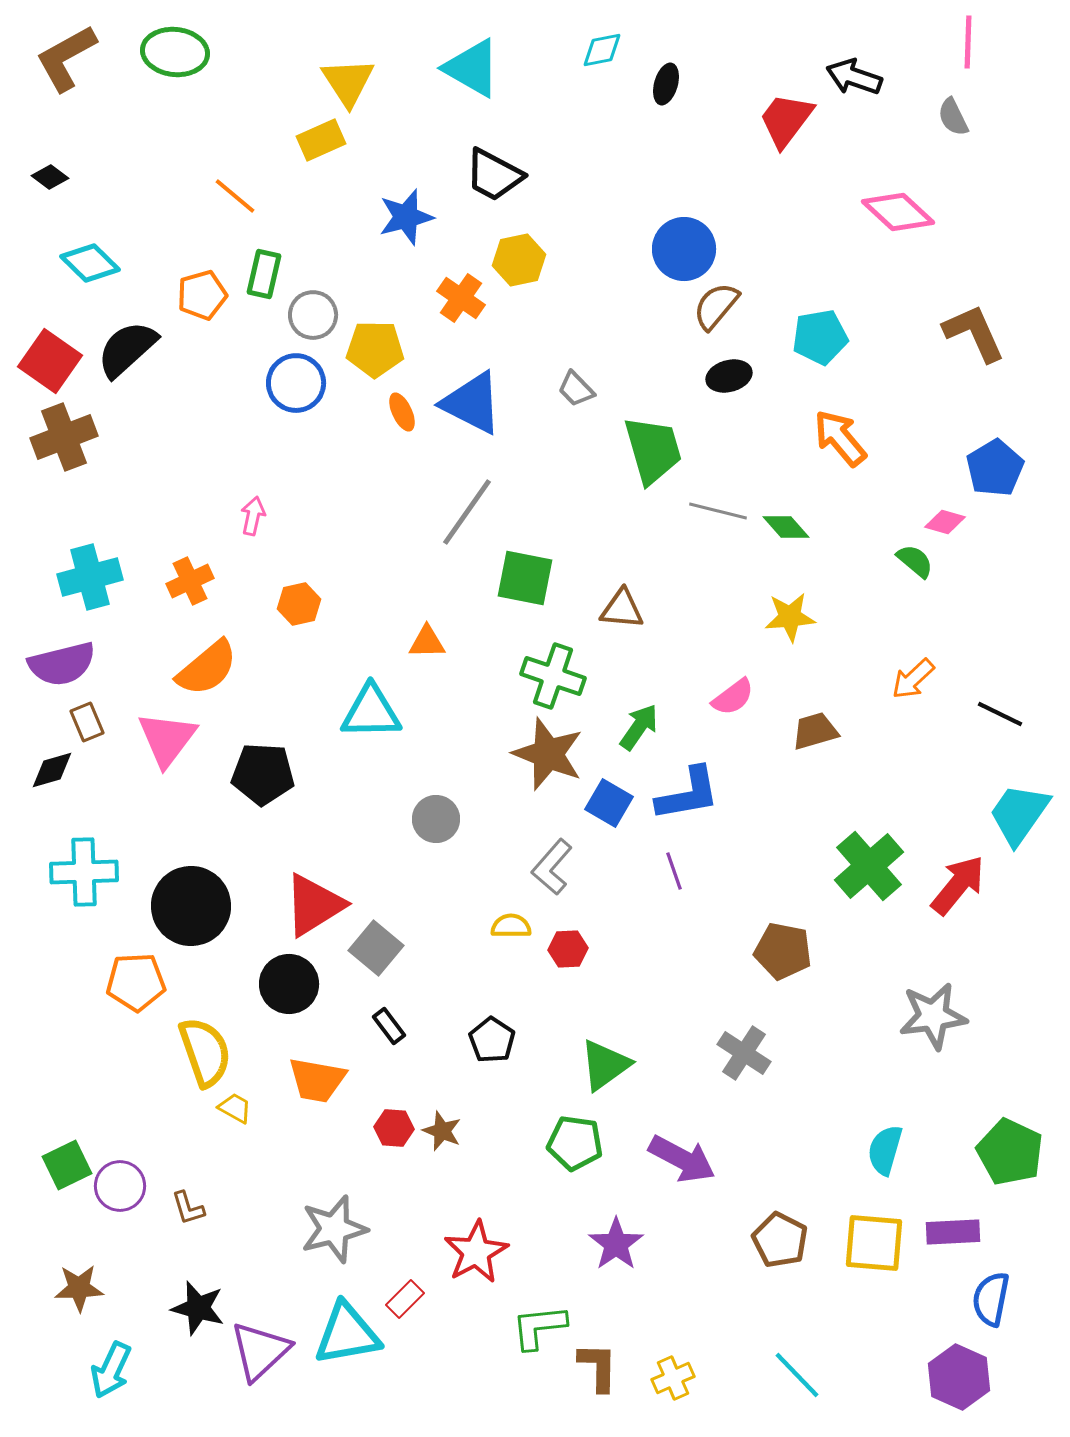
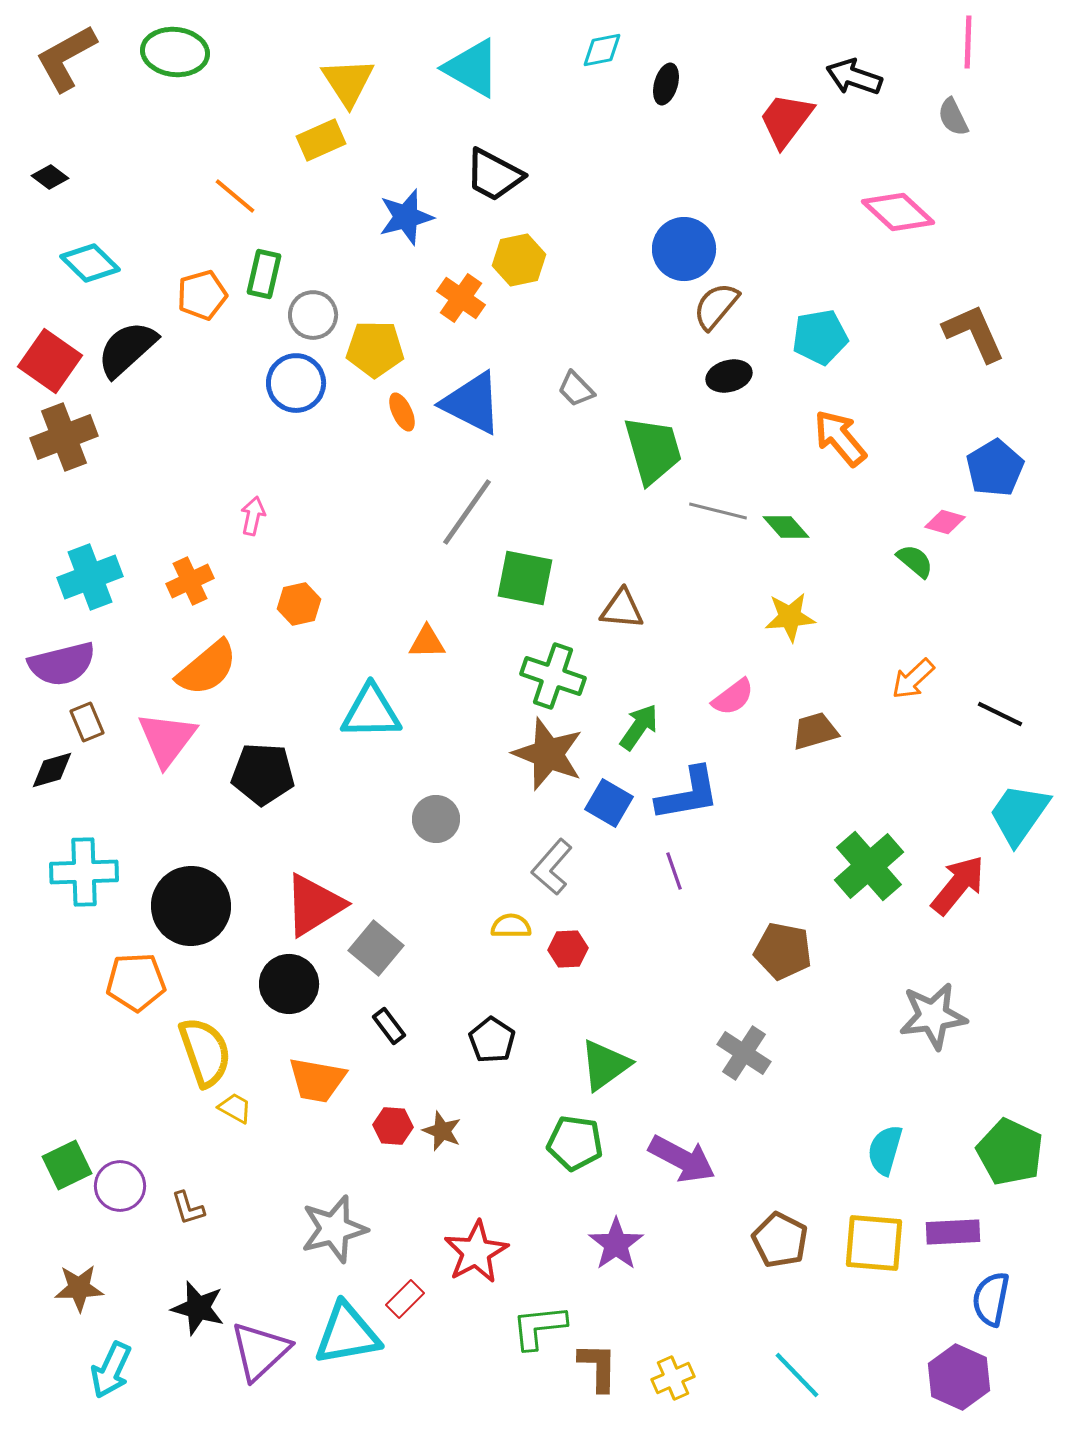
cyan cross at (90, 577): rotated 6 degrees counterclockwise
red hexagon at (394, 1128): moved 1 px left, 2 px up
